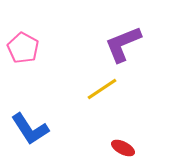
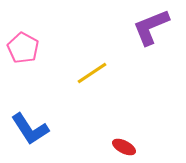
purple L-shape: moved 28 px right, 17 px up
yellow line: moved 10 px left, 16 px up
red ellipse: moved 1 px right, 1 px up
